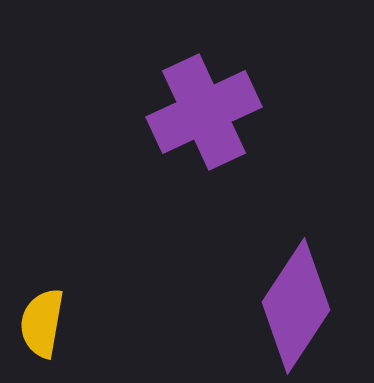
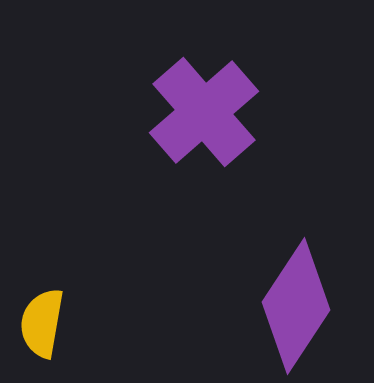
purple cross: rotated 16 degrees counterclockwise
